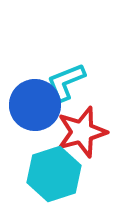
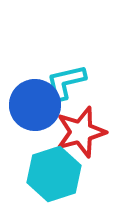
cyan L-shape: rotated 9 degrees clockwise
red star: moved 1 px left
